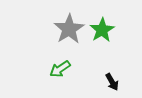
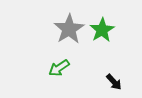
green arrow: moved 1 px left, 1 px up
black arrow: moved 2 px right; rotated 12 degrees counterclockwise
